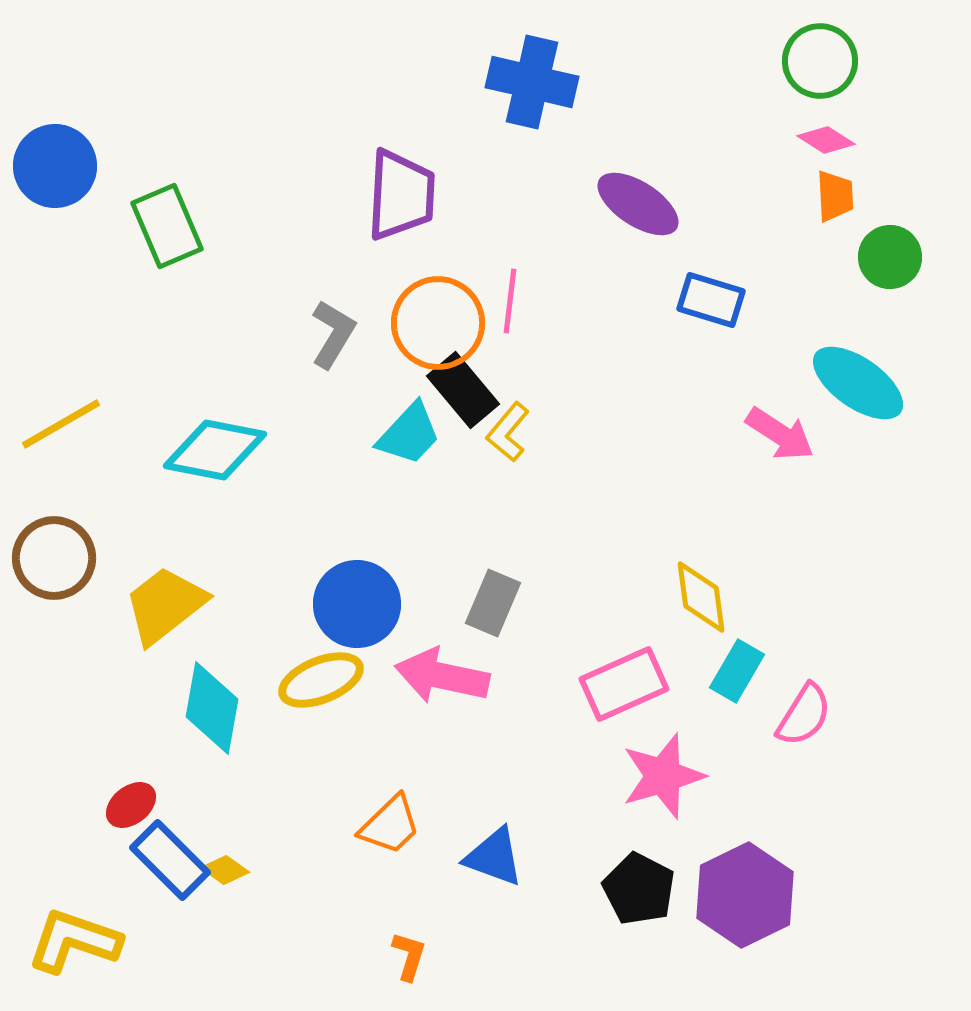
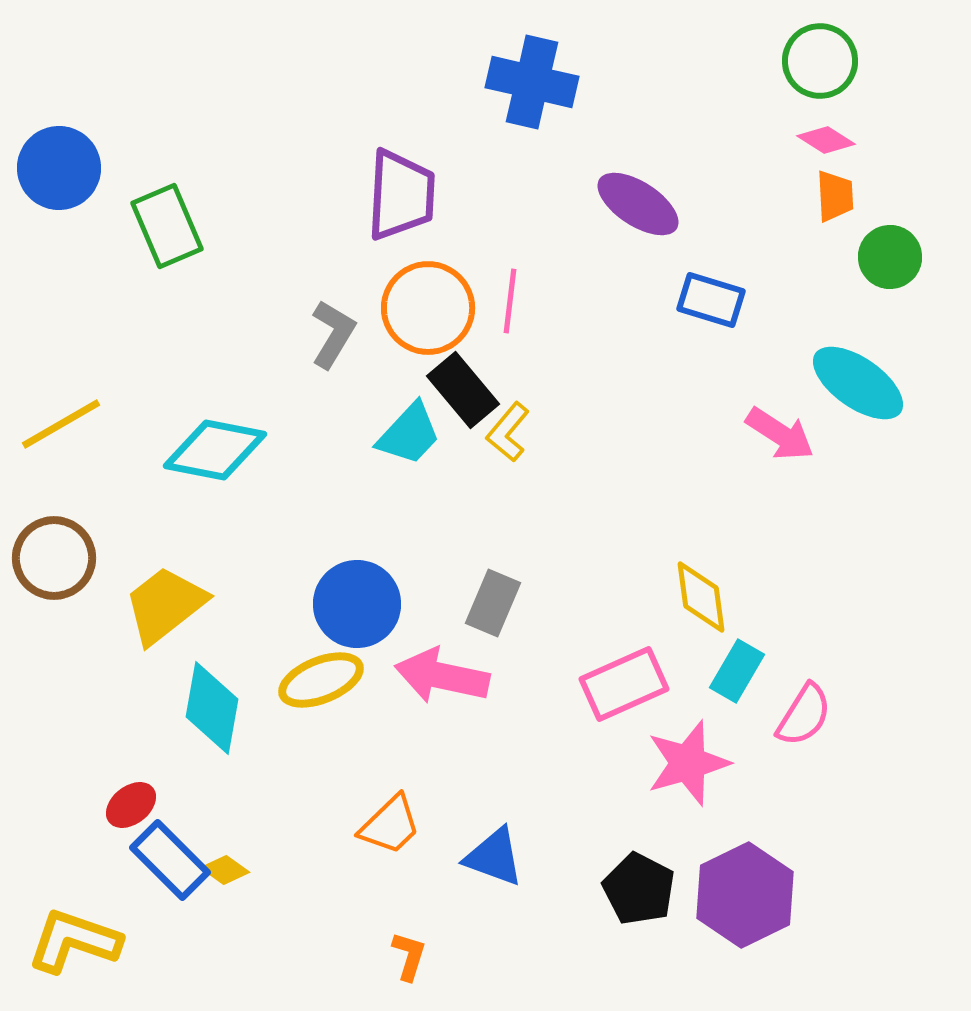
blue circle at (55, 166): moved 4 px right, 2 px down
orange circle at (438, 323): moved 10 px left, 15 px up
pink star at (663, 776): moved 25 px right, 13 px up
